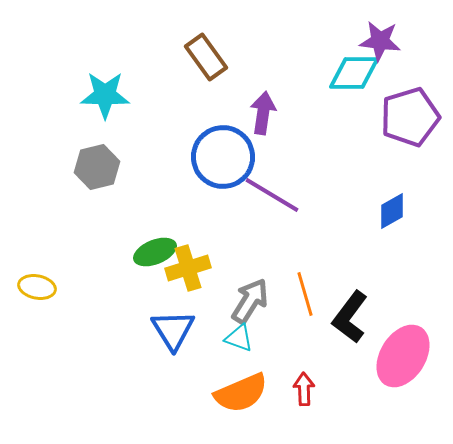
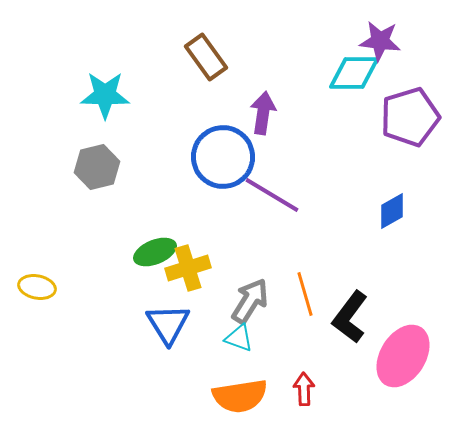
blue triangle: moved 5 px left, 6 px up
orange semicircle: moved 1 px left, 3 px down; rotated 14 degrees clockwise
